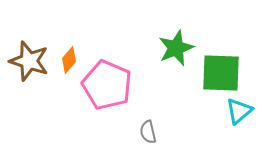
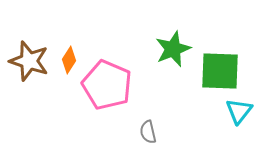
green star: moved 3 px left, 1 px down
orange diamond: rotated 8 degrees counterclockwise
green square: moved 1 px left, 2 px up
cyan triangle: rotated 12 degrees counterclockwise
